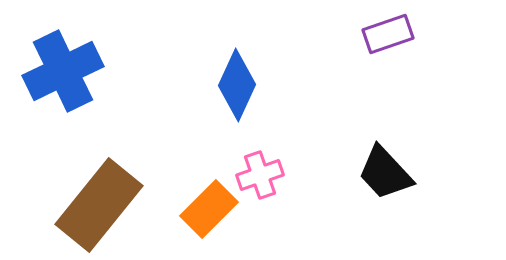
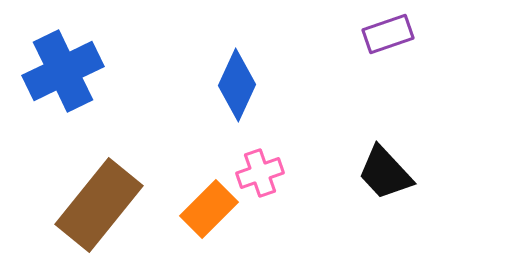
pink cross: moved 2 px up
